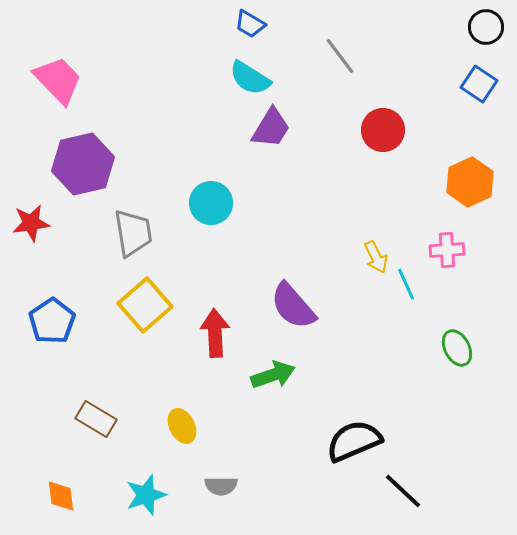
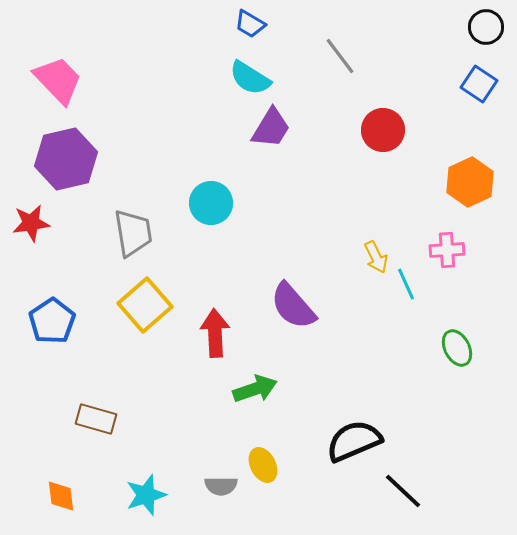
purple hexagon: moved 17 px left, 5 px up
green arrow: moved 18 px left, 14 px down
brown rectangle: rotated 15 degrees counterclockwise
yellow ellipse: moved 81 px right, 39 px down
